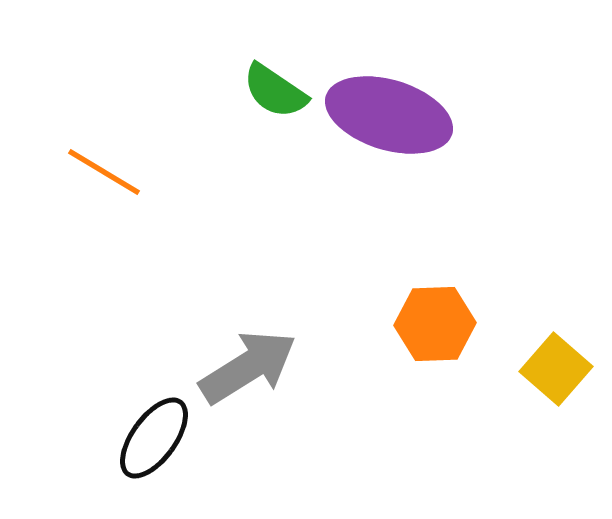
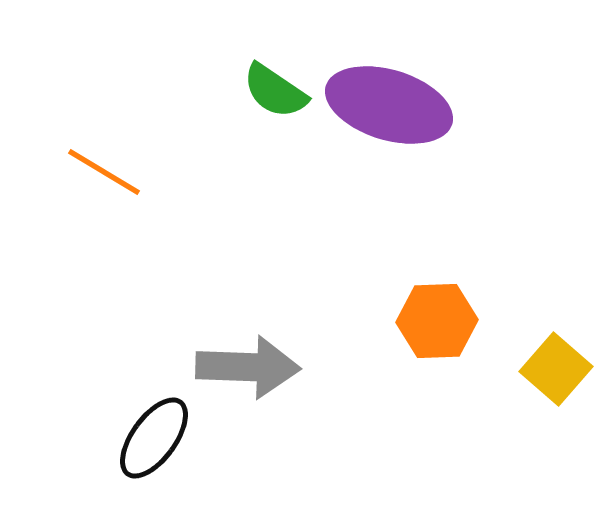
purple ellipse: moved 10 px up
orange hexagon: moved 2 px right, 3 px up
gray arrow: rotated 34 degrees clockwise
